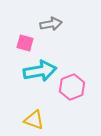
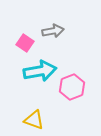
gray arrow: moved 2 px right, 7 px down
pink square: rotated 18 degrees clockwise
